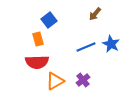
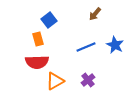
blue star: moved 4 px right, 1 px down
purple cross: moved 5 px right
